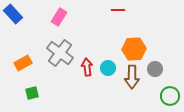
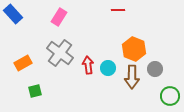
orange hexagon: rotated 25 degrees clockwise
red arrow: moved 1 px right, 2 px up
green square: moved 3 px right, 2 px up
